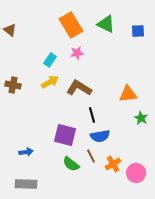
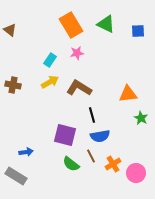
gray rectangle: moved 10 px left, 8 px up; rotated 30 degrees clockwise
